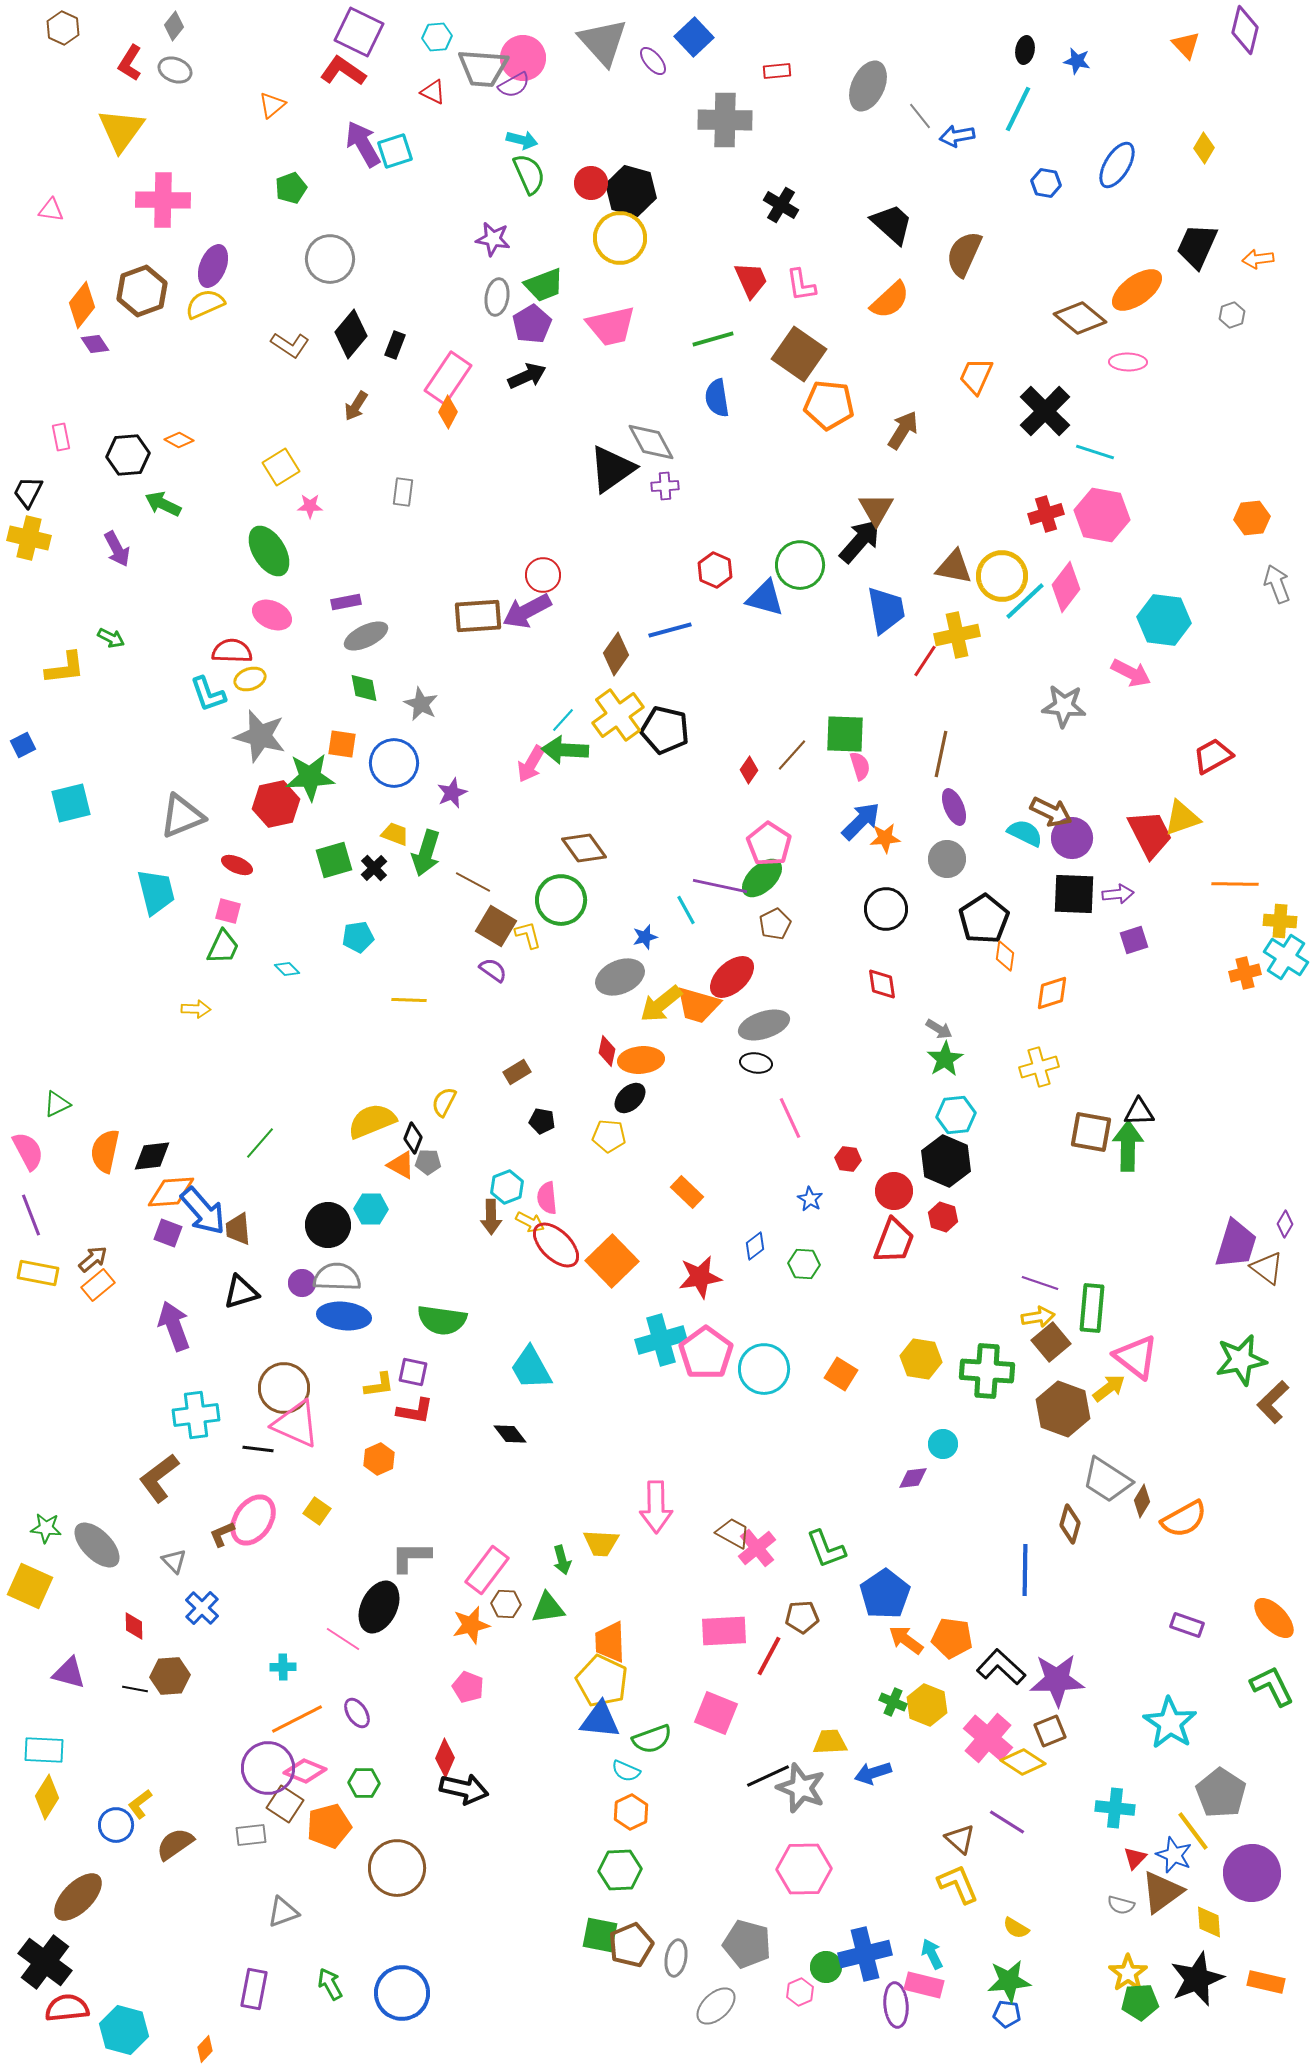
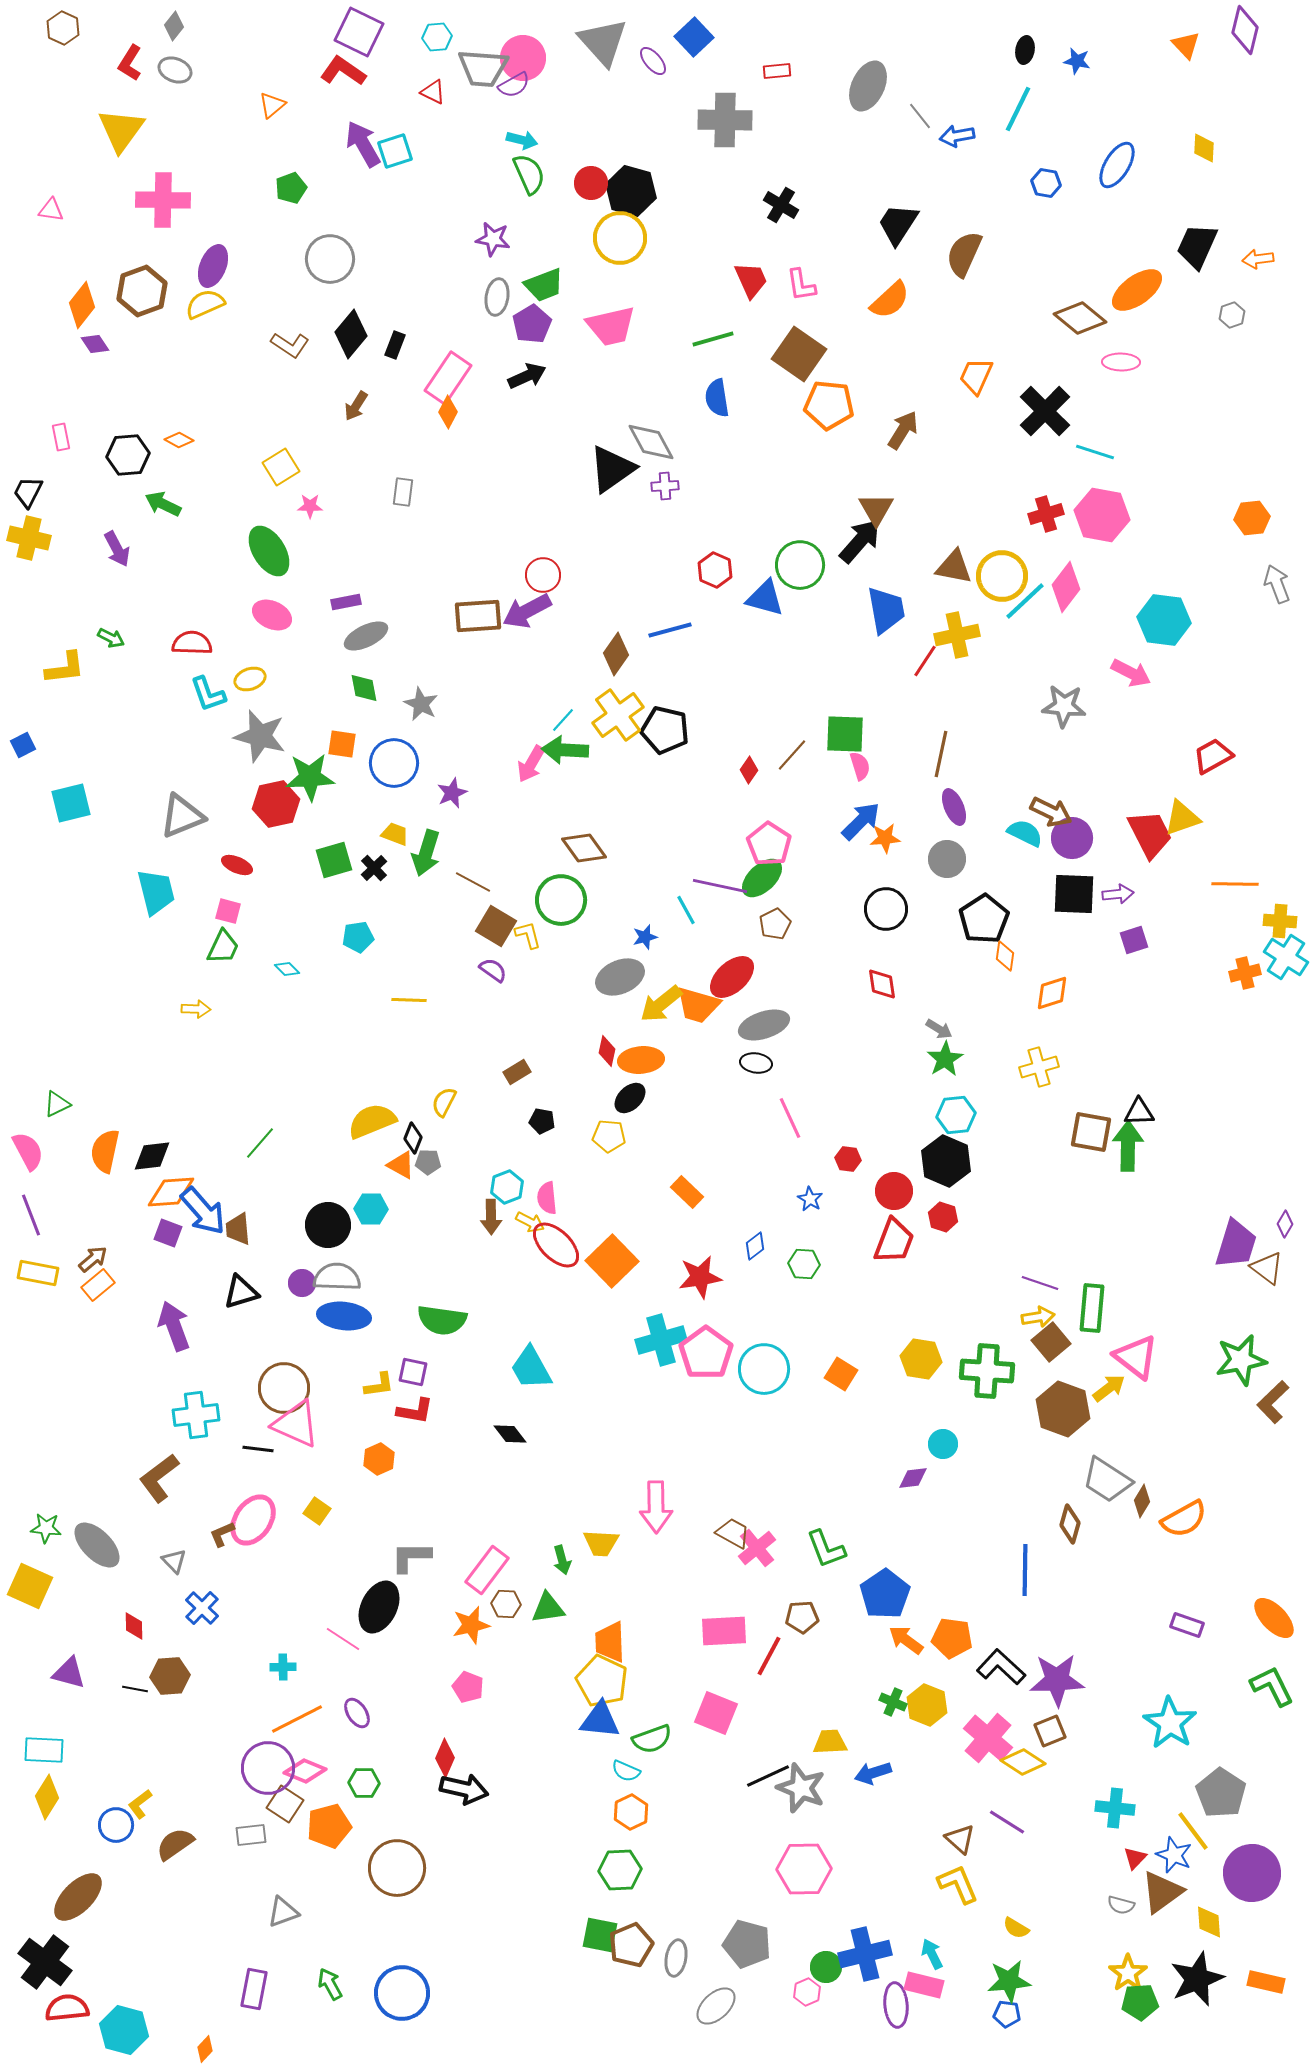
yellow diamond at (1204, 148): rotated 28 degrees counterclockwise
black trapezoid at (892, 224): moved 6 px right; rotated 99 degrees counterclockwise
pink ellipse at (1128, 362): moved 7 px left
red semicircle at (232, 651): moved 40 px left, 8 px up
pink hexagon at (800, 1992): moved 7 px right
